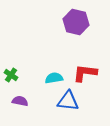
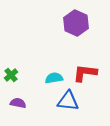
purple hexagon: moved 1 px down; rotated 10 degrees clockwise
green cross: rotated 16 degrees clockwise
purple semicircle: moved 2 px left, 2 px down
